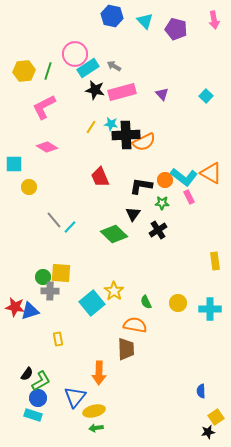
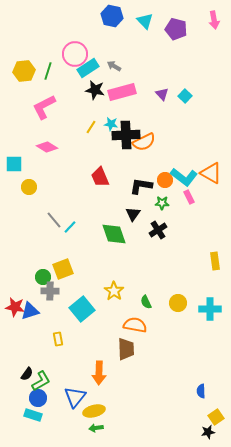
cyan square at (206, 96): moved 21 px left
green diamond at (114, 234): rotated 28 degrees clockwise
yellow square at (61, 273): moved 2 px right, 4 px up; rotated 25 degrees counterclockwise
cyan square at (92, 303): moved 10 px left, 6 px down
